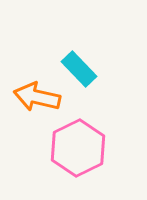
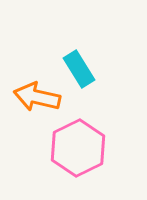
cyan rectangle: rotated 12 degrees clockwise
